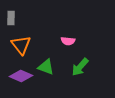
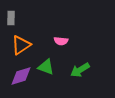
pink semicircle: moved 7 px left
orange triangle: rotated 35 degrees clockwise
green arrow: moved 3 px down; rotated 18 degrees clockwise
purple diamond: rotated 40 degrees counterclockwise
